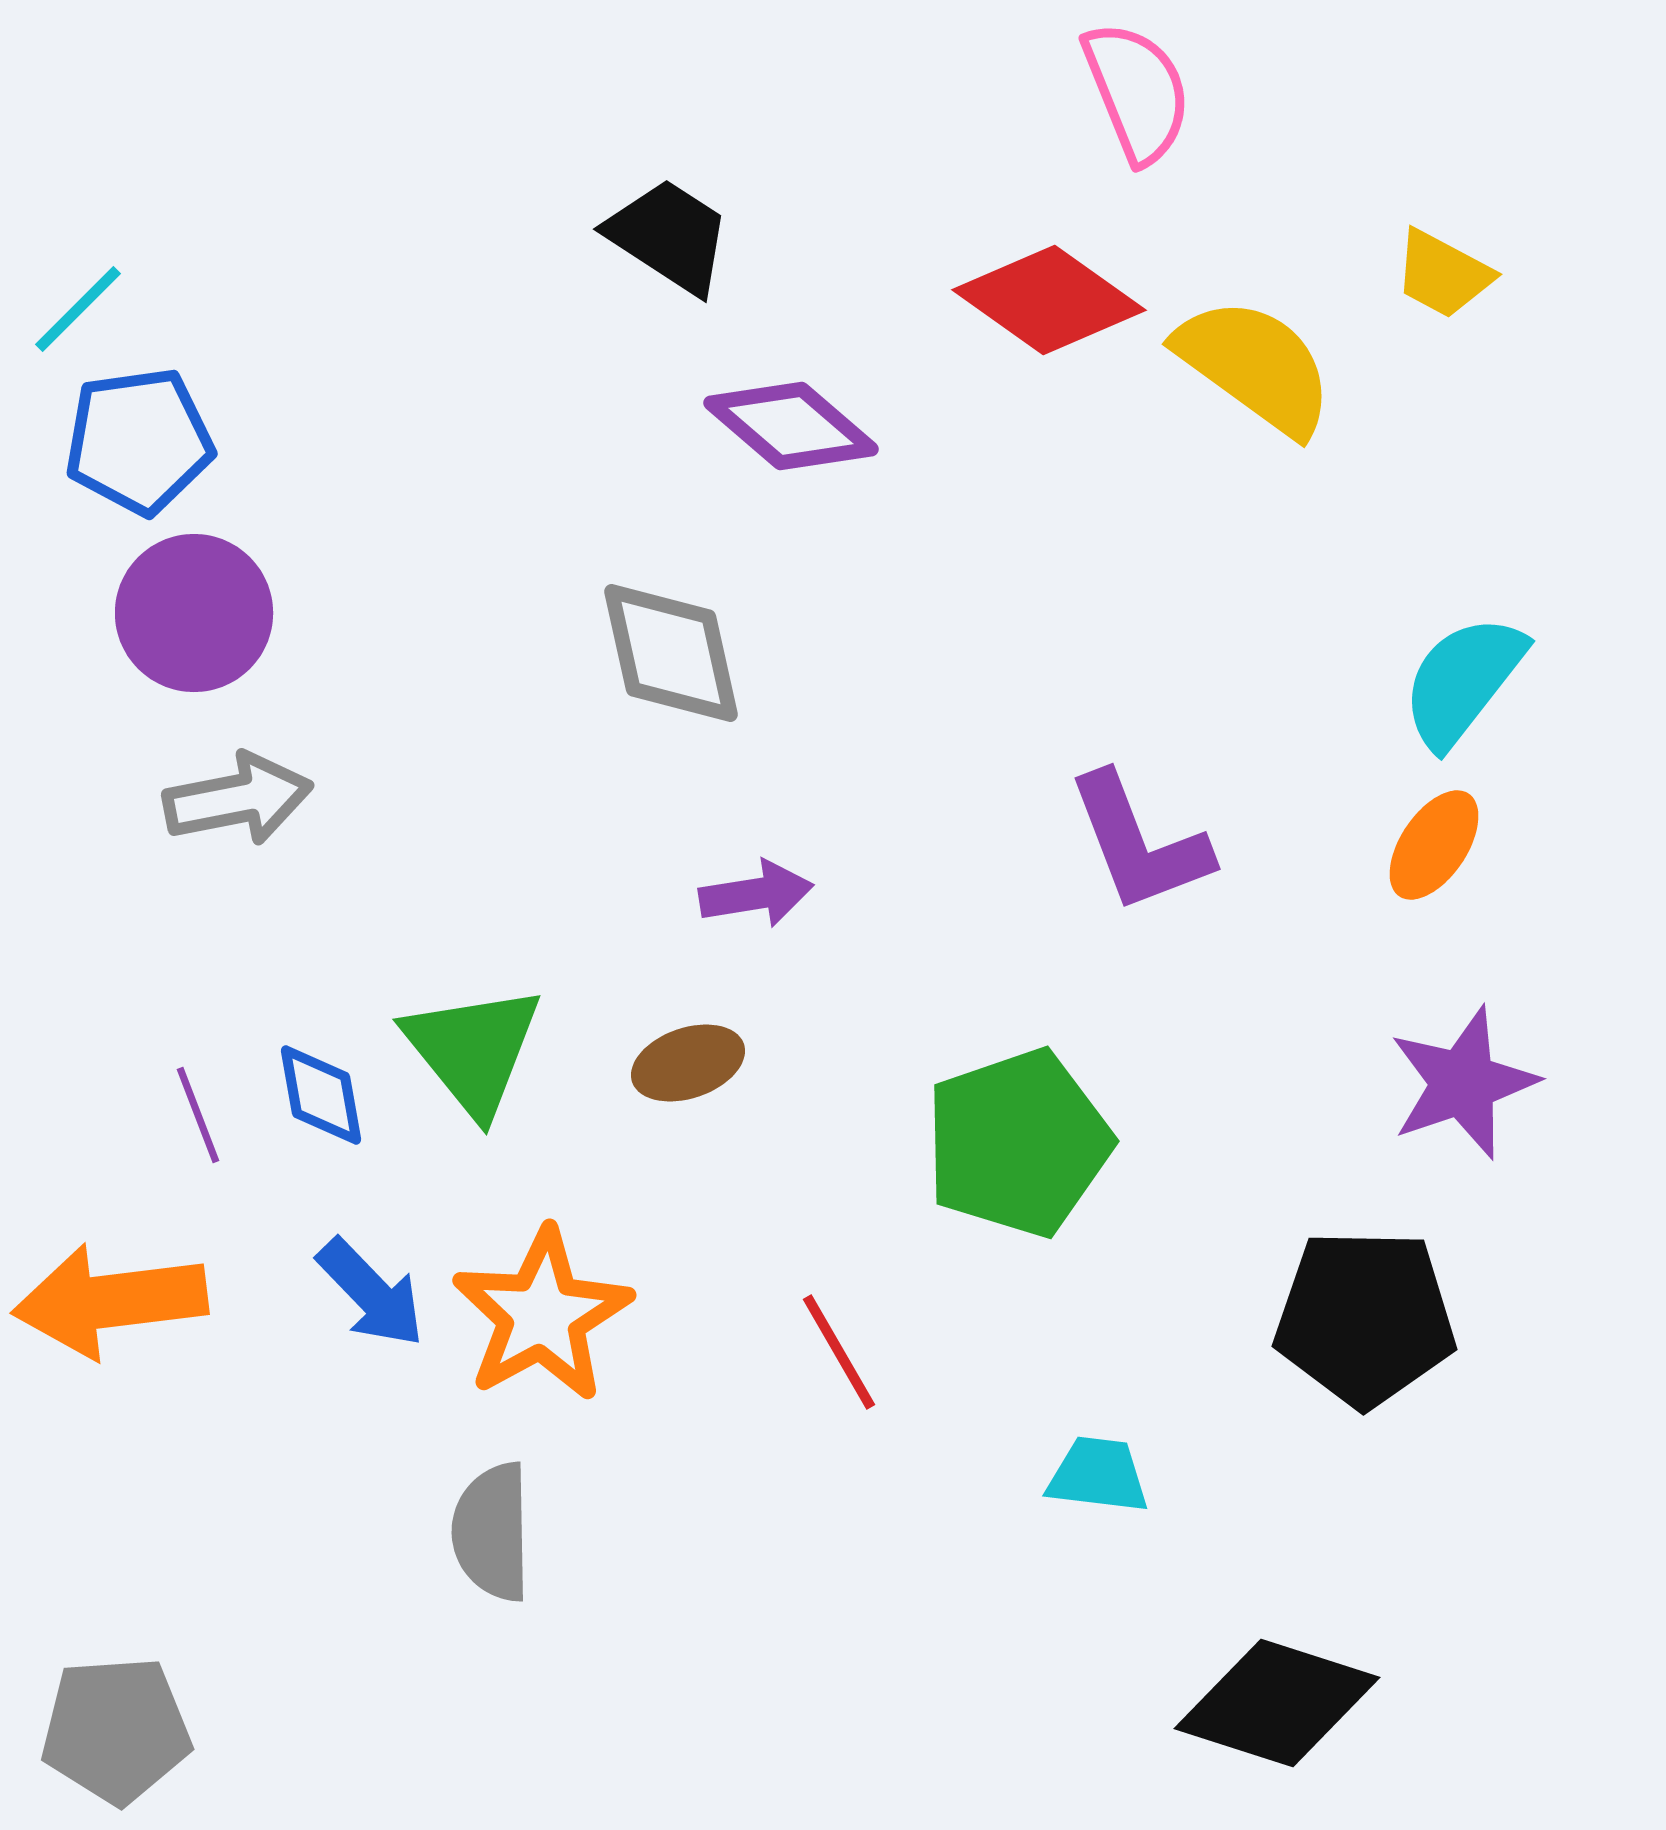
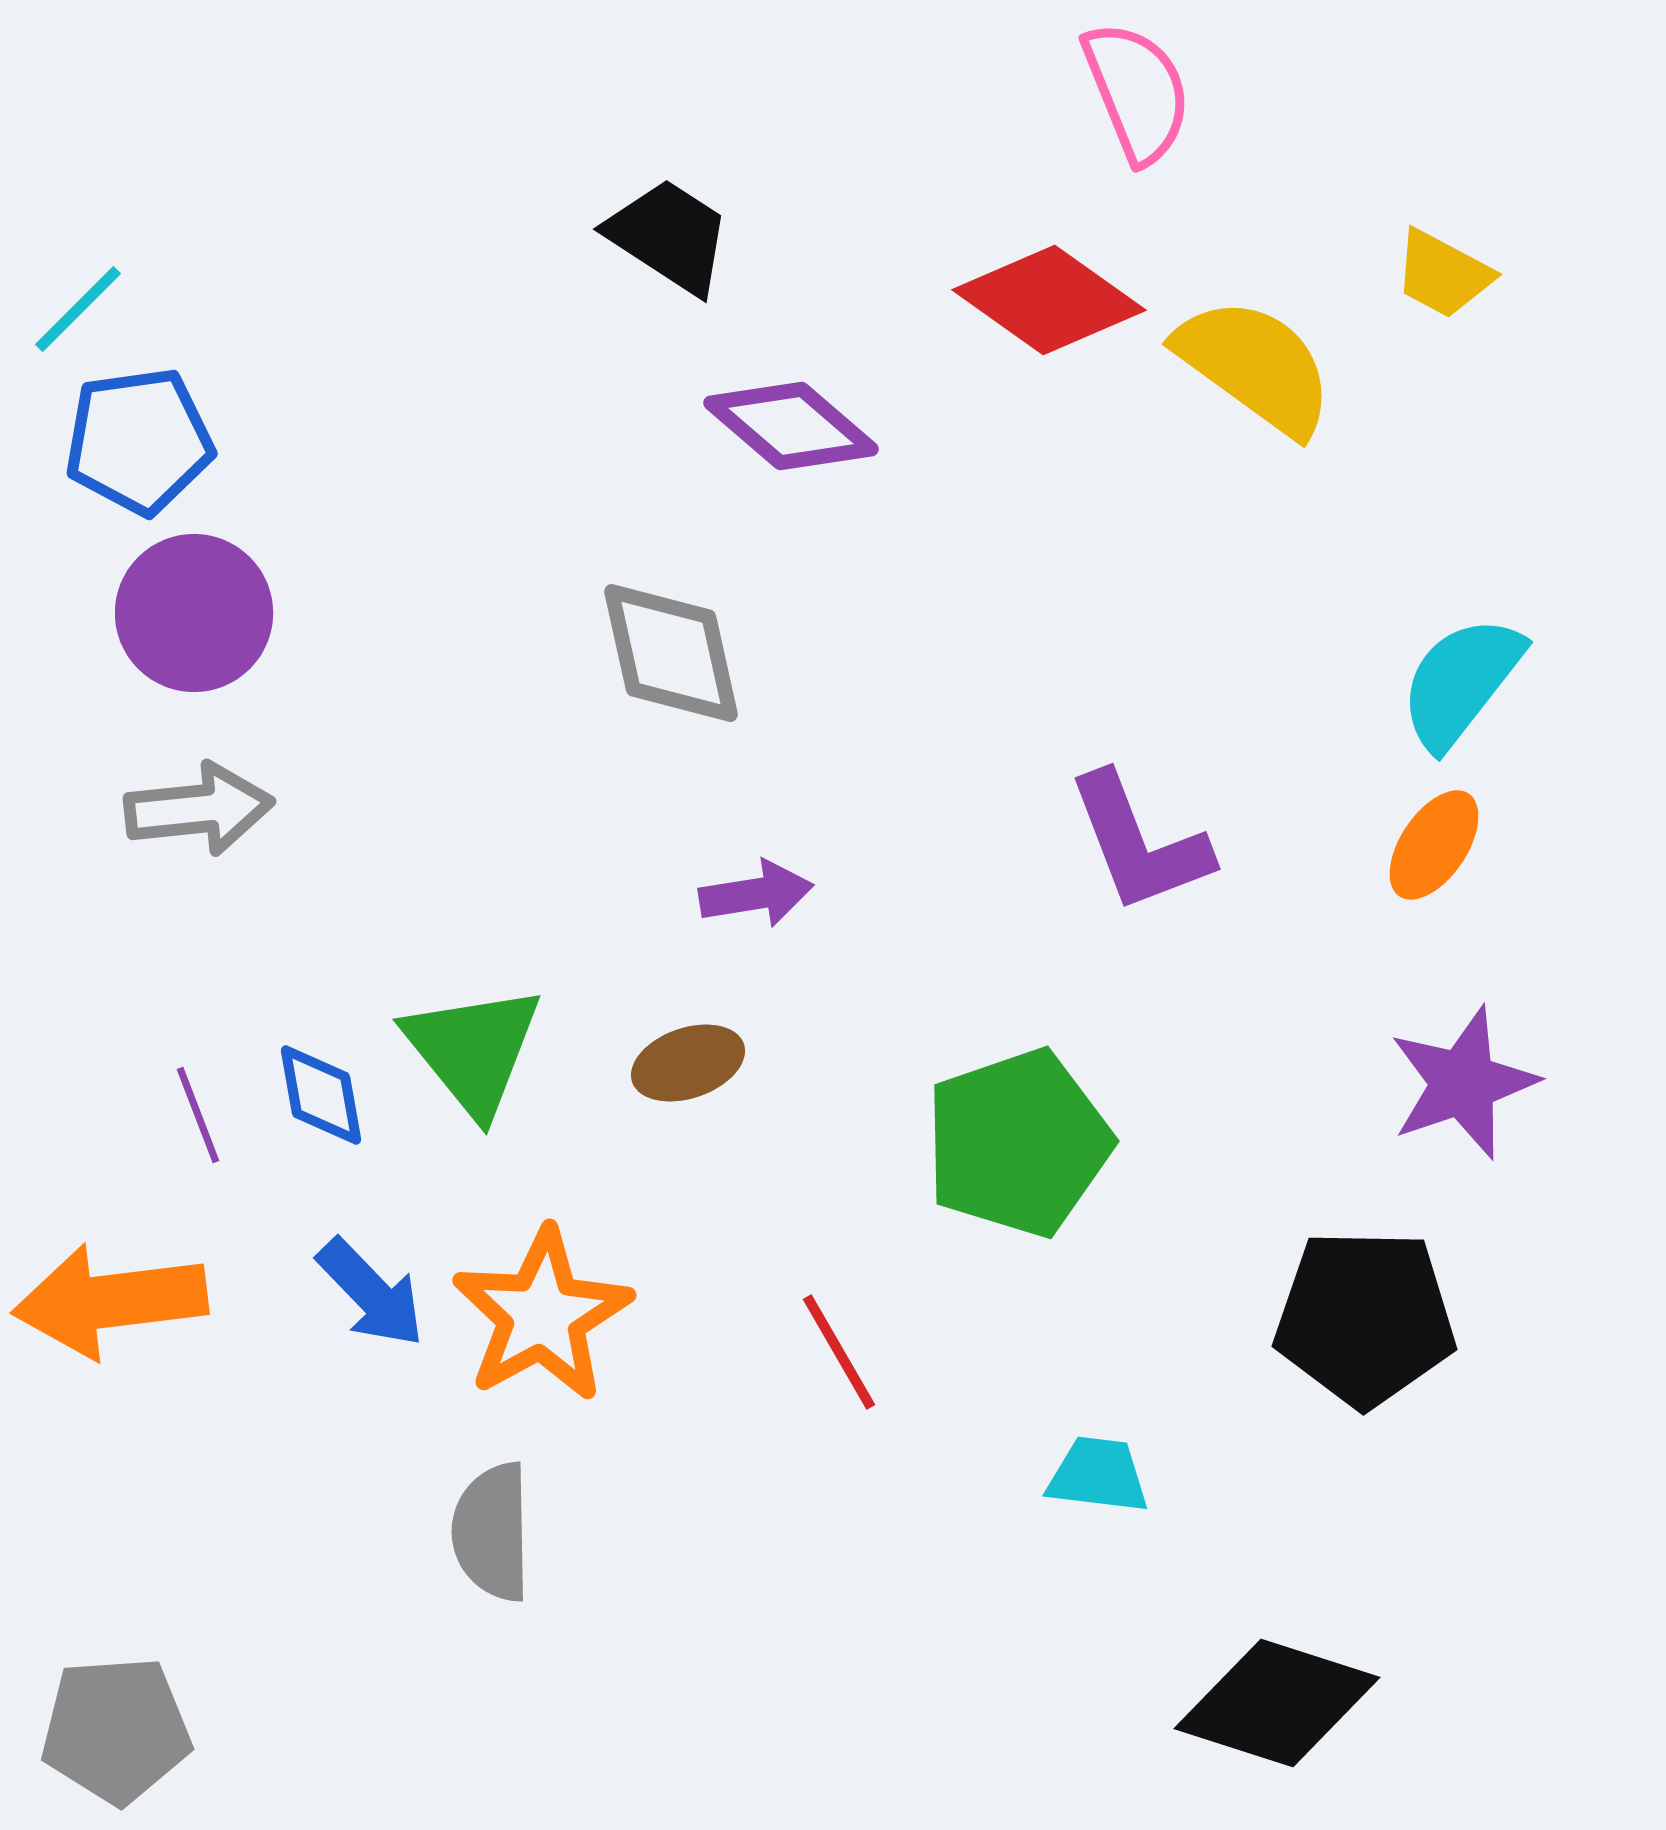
cyan semicircle: moved 2 px left, 1 px down
gray arrow: moved 39 px left, 10 px down; rotated 5 degrees clockwise
